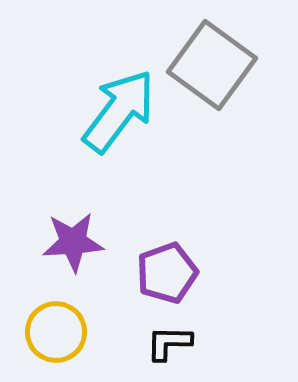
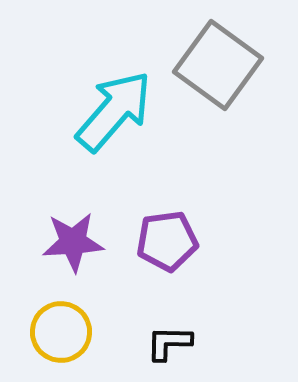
gray square: moved 6 px right
cyan arrow: moved 5 px left; rotated 4 degrees clockwise
purple pentagon: moved 32 px up; rotated 12 degrees clockwise
yellow circle: moved 5 px right
